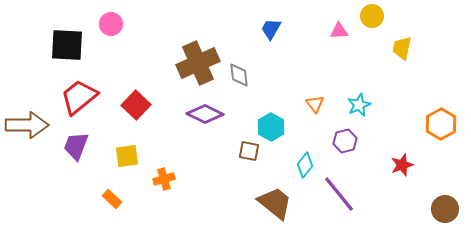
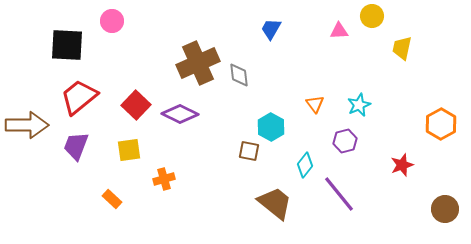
pink circle: moved 1 px right, 3 px up
purple diamond: moved 25 px left
yellow square: moved 2 px right, 6 px up
